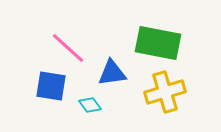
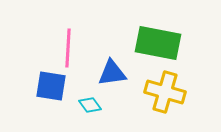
pink line: rotated 51 degrees clockwise
yellow cross: rotated 33 degrees clockwise
